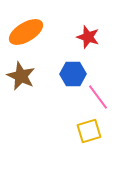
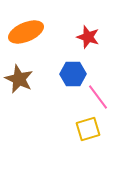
orange ellipse: rotated 8 degrees clockwise
brown star: moved 2 px left, 3 px down
yellow square: moved 1 px left, 2 px up
